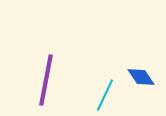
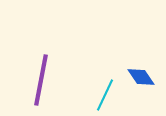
purple line: moved 5 px left
